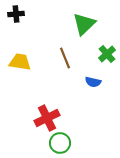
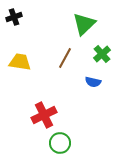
black cross: moved 2 px left, 3 px down; rotated 14 degrees counterclockwise
green cross: moved 5 px left
brown line: rotated 50 degrees clockwise
red cross: moved 3 px left, 3 px up
